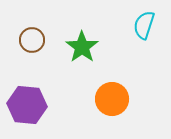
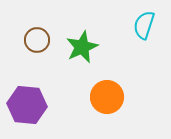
brown circle: moved 5 px right
green star: rotated 12 degrees clockwise
orange circle: moved 5 px left, 2 px up
